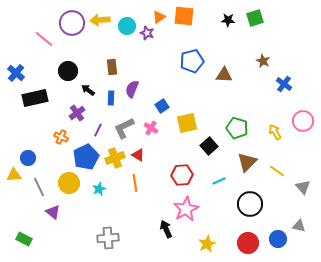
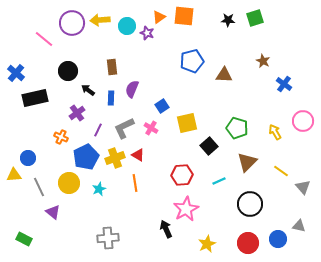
yellow line at (277, 171): moved 4 px right
